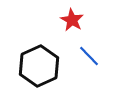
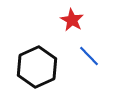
black hexagon: moved 2 px left, 1 px down
